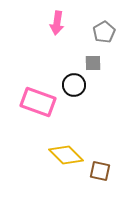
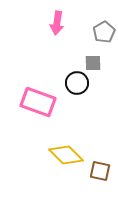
black circle: moved 3 px right, 2 px up
